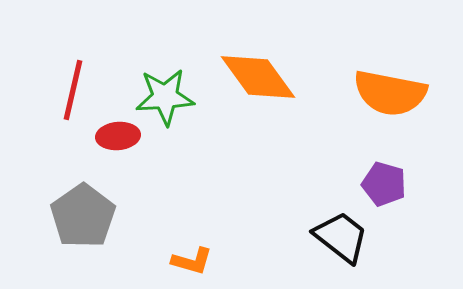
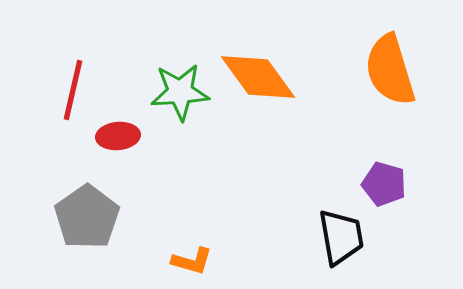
orange semicircle: moved 23 px up; rotated 62 degrees clockwise
green star: moved 15 px right, 5 px up
gray pentagon: moved 4 px right, 1 px down
black trapezoid: rotated 42 degrees clockwise
